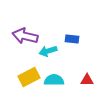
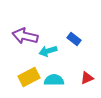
blue rectangle: moved 2 px right; rotated 32 degrees clockwise
red triangle: moved 2 px up; rotated 24 degrees counterclockwise
